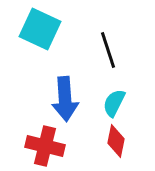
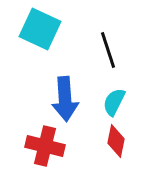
cyan semicircle: moved 1 px up
